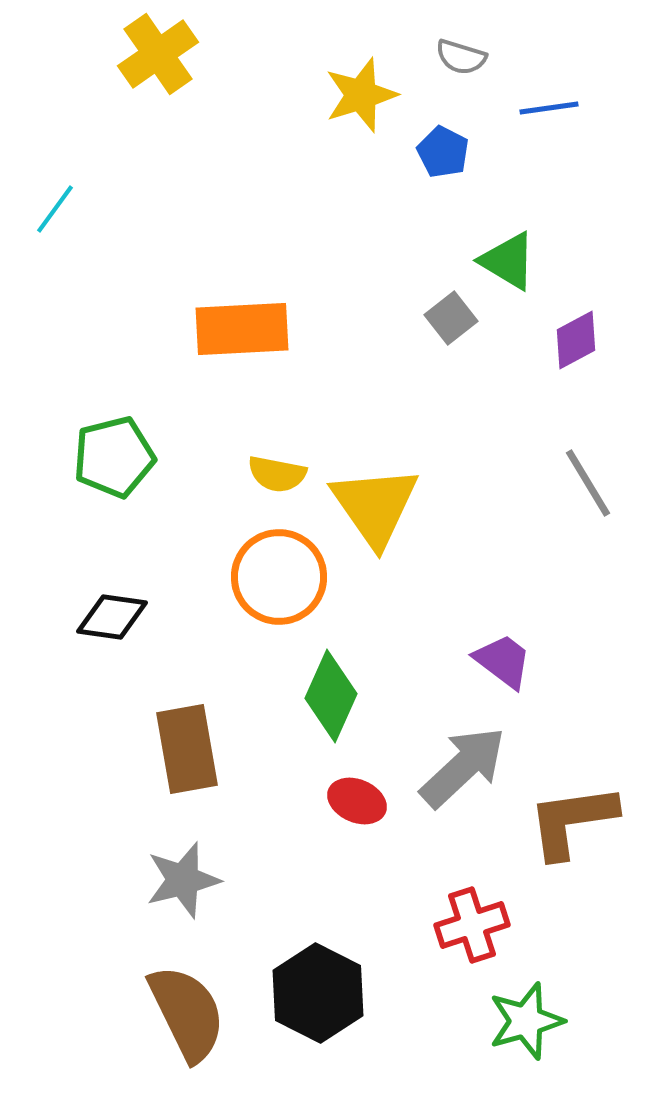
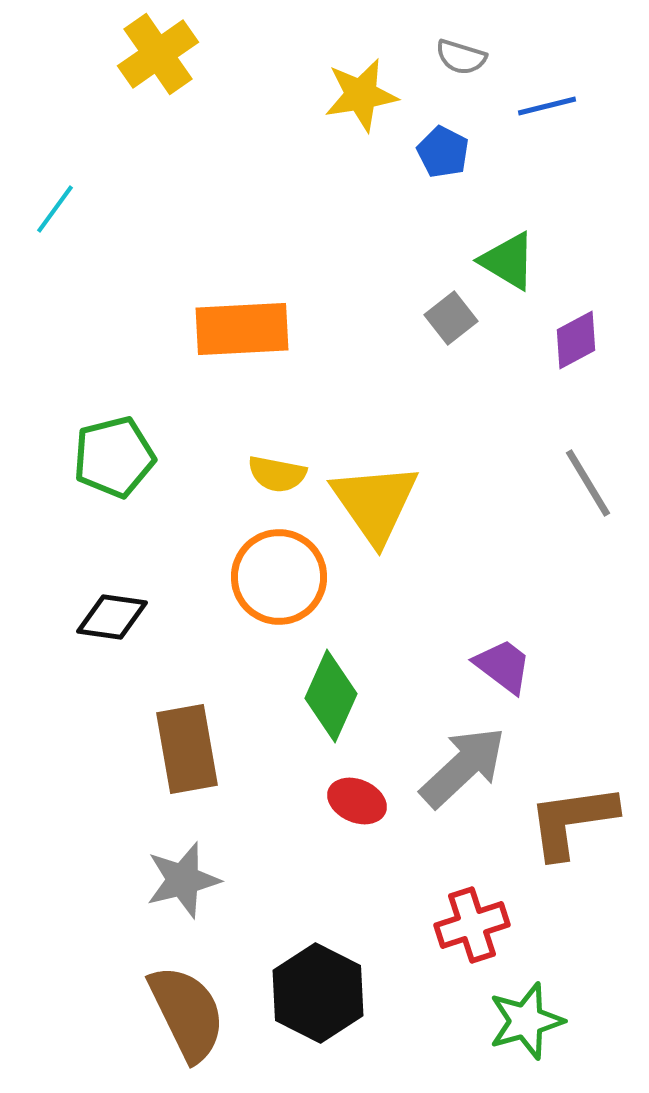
yellow star: rotated 8 degrees clockwise
blue line: moved 2 px left, 2 px up; rotated 6 degrees counterclockwise
yellow triangle: moved 3 px up
purple trapezoid: moved 5 px down
